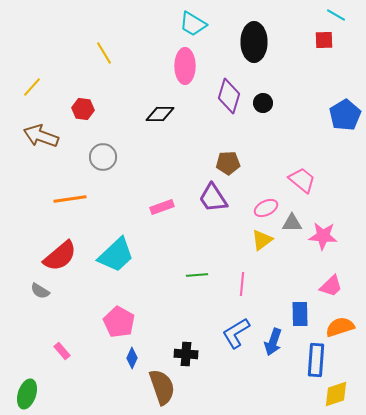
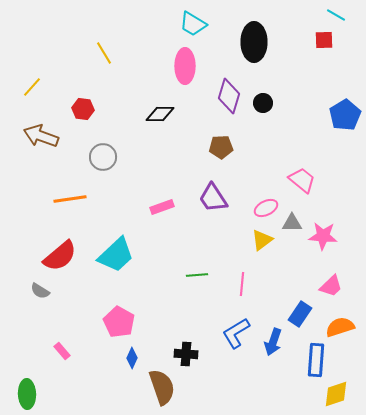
brown pentagon at (228, 163): moved 7 px left, 16 px up
blue rectangle at (300, 314): rotated 35 degrees clockwise
green ellipse at (27, 394): rotated 20 degrees counterclockwise
